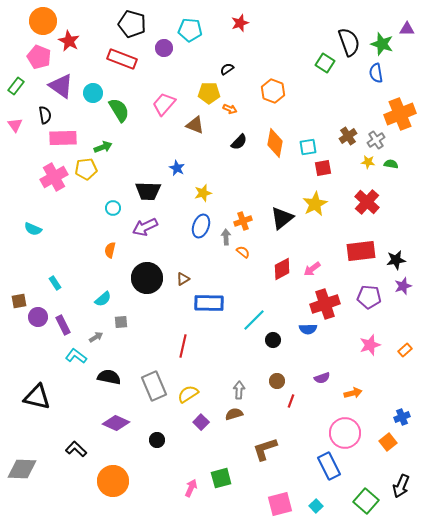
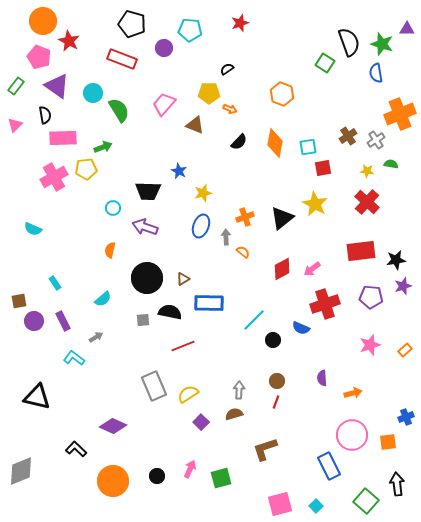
purple triangle at (61, 86): moved 4 px left
orange hexagon at (273, 91): moved 9 px right, 3 px down
pink triangle at (15, 125): rotated 21 degrees clockwise
yellow star at (368, 162): moved 1 px left, 9 px down
blue star at (177, 168): moved 2 px right, 3 px down
yellow star at (315, 204): rotated 15 degrees counterclockwise
orange cross at (243, 221): moved 2 px right, 4 px up
purple arrow at (145, 227): rotated 45 degrees clockwise
purple pentagon at (369, 297): moved 2 px right
purple circle at (38, 317): moved 4 px left, 4 px down
gray square at (121, 322): moved 22 px right, 2 px up
purple rectangle at (63, 325): moved 4 px up
blue semicircle at (308, 329): moved 7 px left, 1 px up; rotated 24 degrees clockwise
red line at (183, 346): rotated 55 degrees clockwise
cyan L-shape at (76, 356): moved 2 px left, 2 px down
black semicircle at (109, 377): moved 61 px right, 65 px up
purple semicircle at (322, 378): rotated 105 degrees clockwise
red line at (291, 401): moved 15 px left, 1 px down
blue cross at (402, 417): moved 4 px right
purple diamond at (116, 423): moved 3 px left, 3 px down
pink circle at (345, 433): moved 7 px right, 2 px down
black circle at (157, 440): moved 36 px down
orange square at (388, 442): rotated 30 degrees clockwise
gray diamond at (22, 469): moved 1 px left, 2 px down; rotated 24 degrees counterclockwise
black arrow at (401, 486): moved 4 px left, 2 px up; rotated 150 degrees clockwise
pink arrow at (191, 488): moved 1 px left, 19 px up
